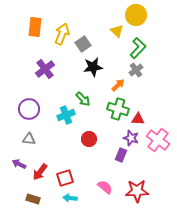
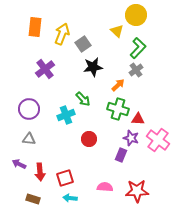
red arrow: rotated 42 degrees counterclockwise
pink semicircle: rotated 35 degrees counterclockwise
